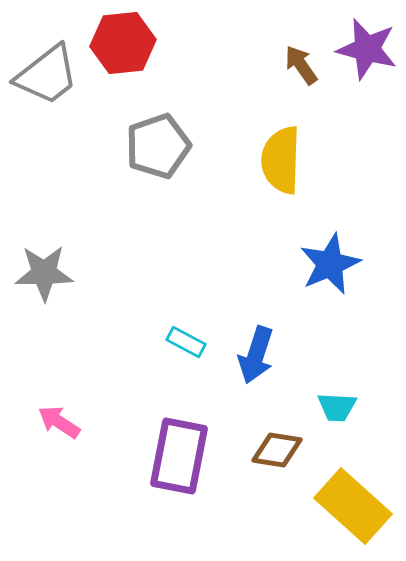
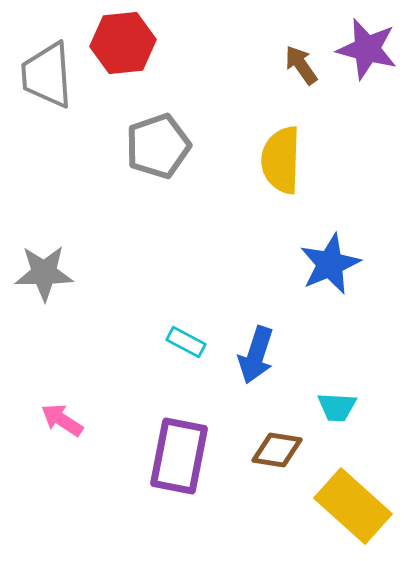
gray trapezoid: rotated 124 degrees clockwise
pink arrow: moved 3 px right, 2 px up
